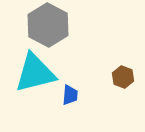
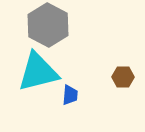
cyan triangle: moved 3 px right, 1 px up
brown hexagon: rotated 20 degrees counterclockwise
